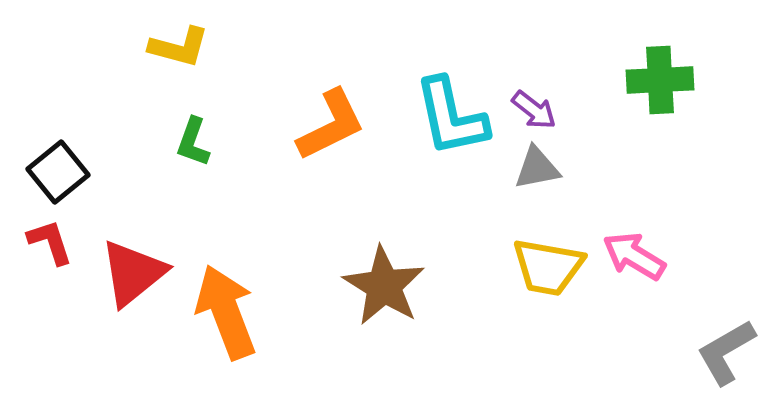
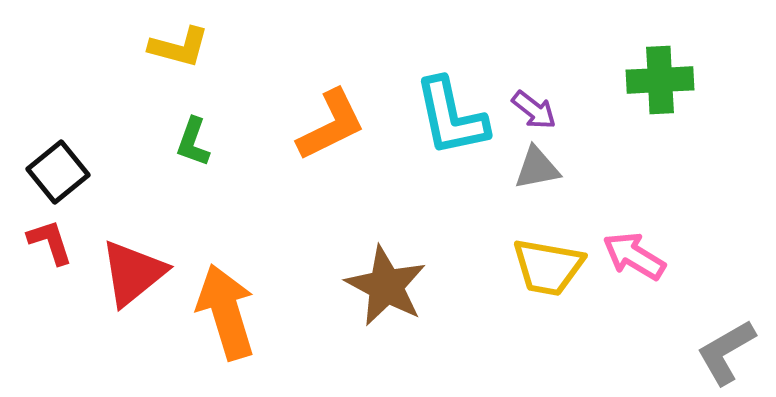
brown star: moved 2 px right; rotated 4 degrees counterclockwise
orange arrow: rotated 4 degrees clockwise
